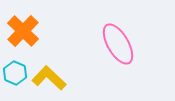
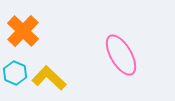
pink ellipse: moved 3 px right, 11 px down
